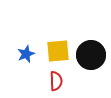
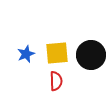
yellow square: moved 1 px left, 2 px down
